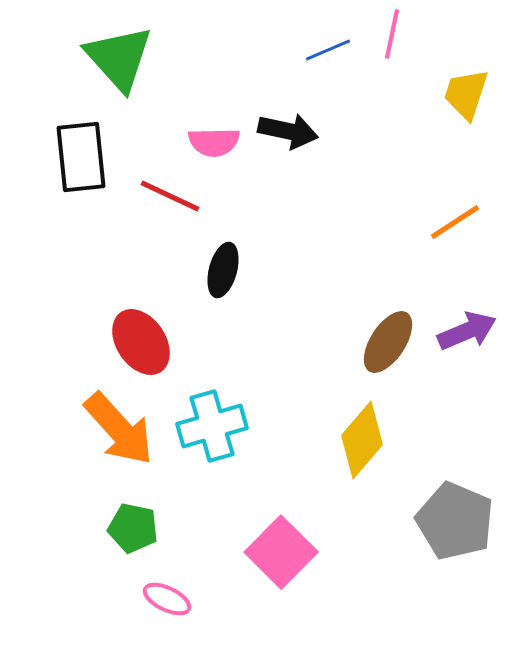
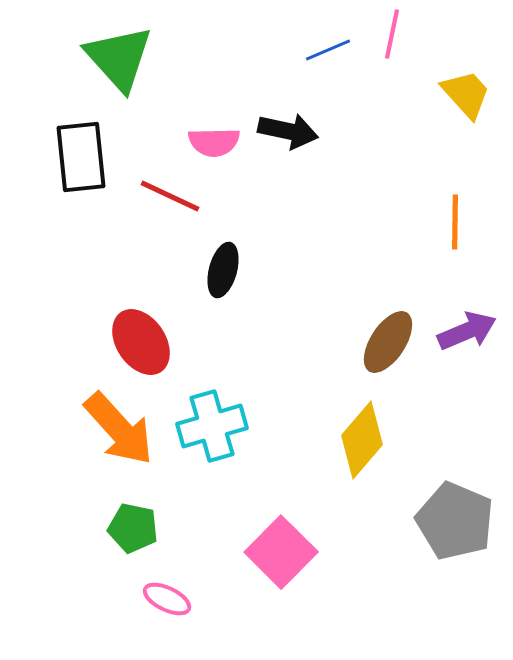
yellow trapezoid: rotated 120 degrees clockwise
orange line: rotated 56 degrees counterclockwise
